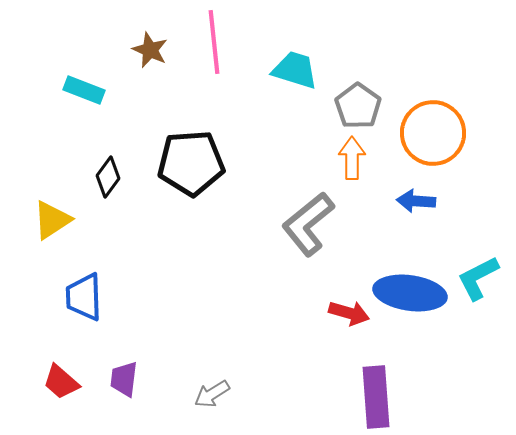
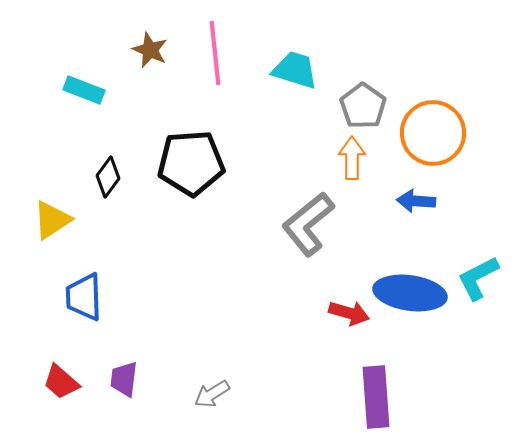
pink line: moved 1 px right, 11 px down
gray pentagon: moved 5 px right
